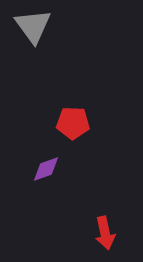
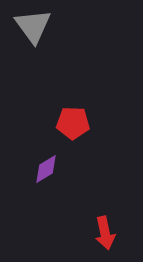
purple diamond: rotated 12 degrees counterclockwise
